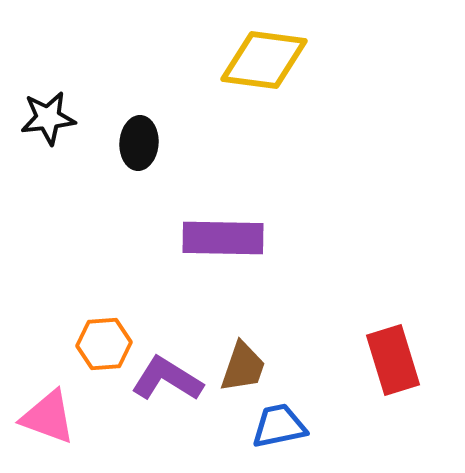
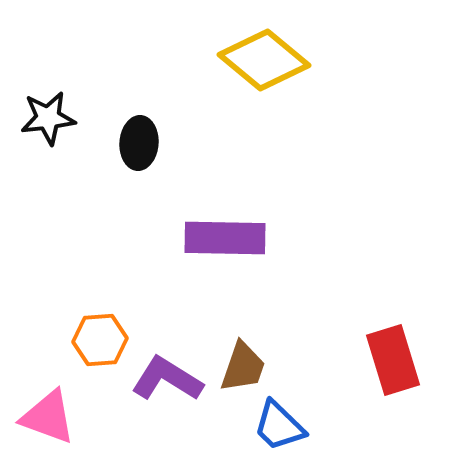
yellow diamond: rotated 32 degrees clockwise
purple rectangle: moved 2 px right
orange hexagon: moved 4 px left, 4 px up
blue trapezoid: rotated 124 degrees counterclockwise
